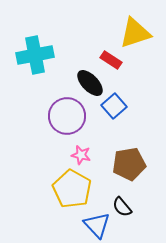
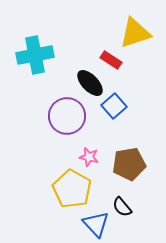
pink star: moved 8 px right, 2 px down
blue triangle: moved 1 px left, 1 px up
